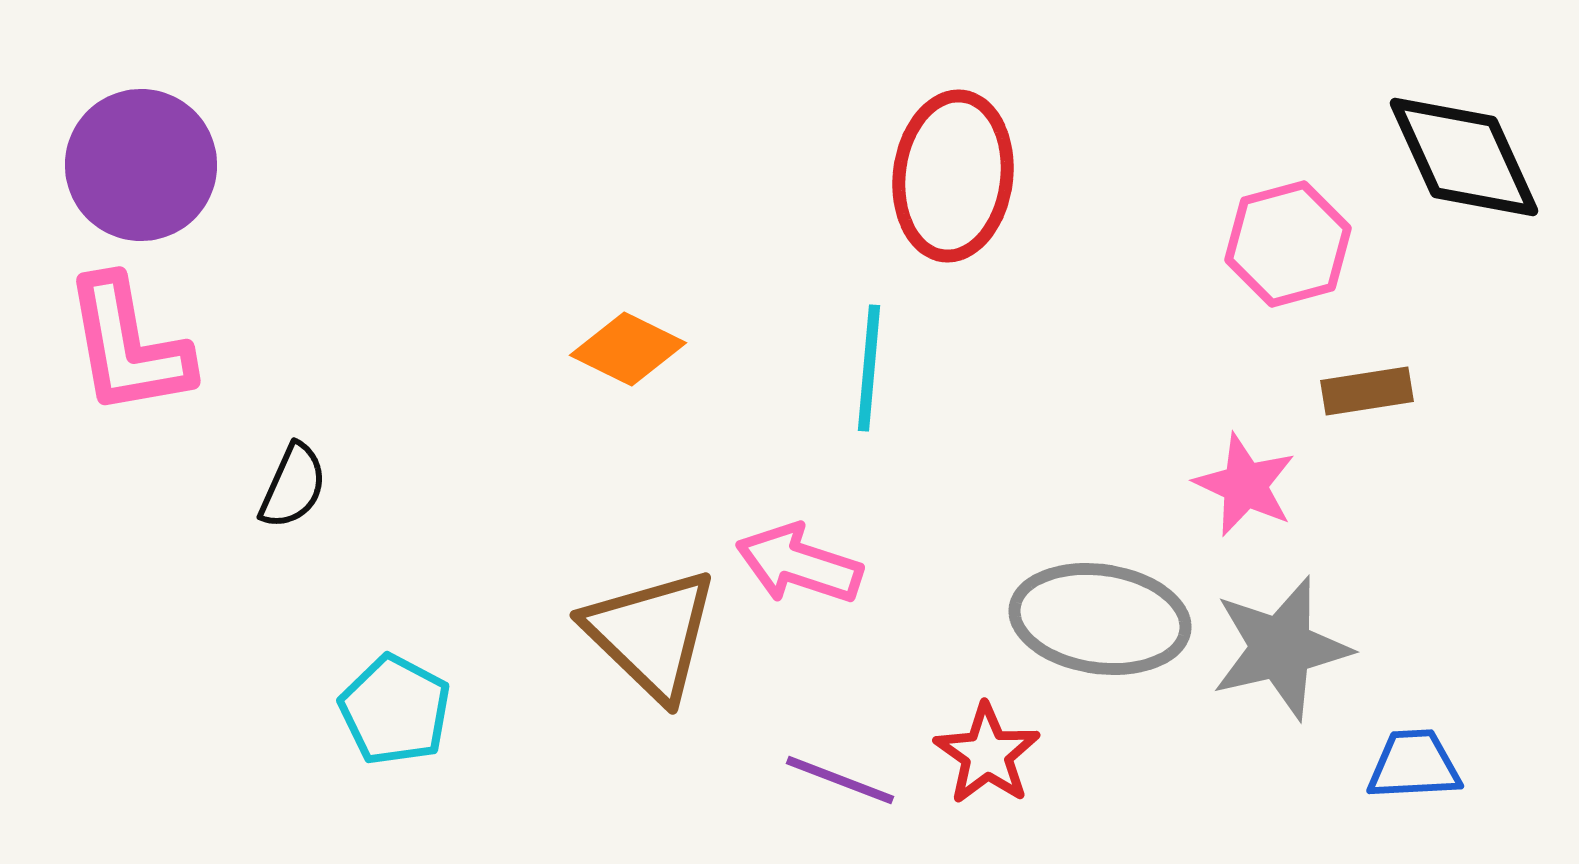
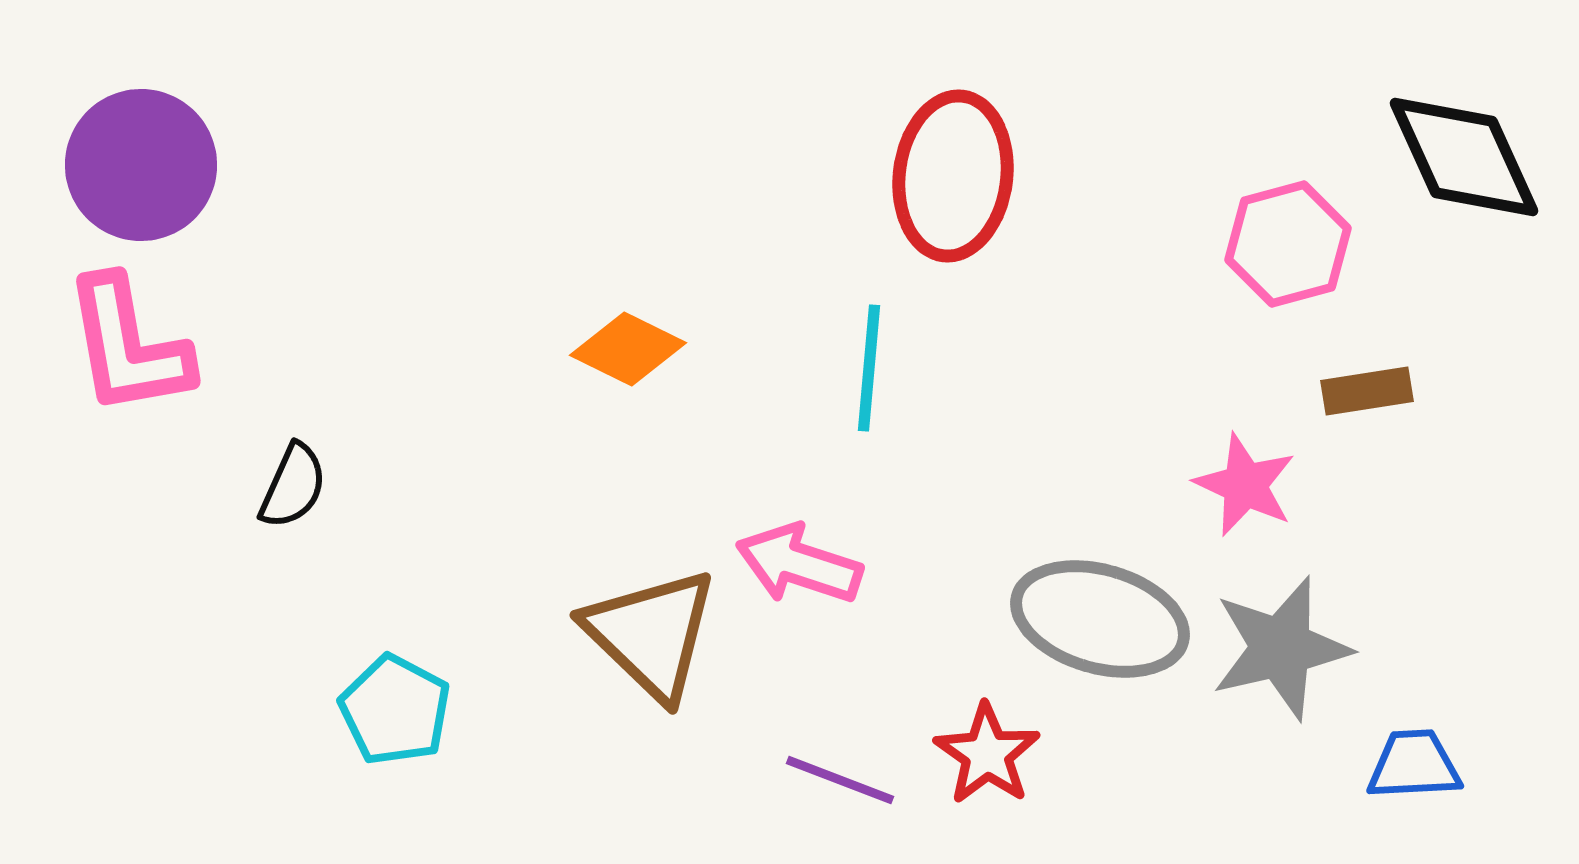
gray ellipse: rotated 8 degrees clockwise
